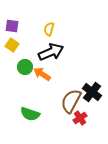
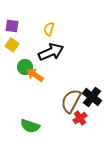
orange arrow: moved 7 px left, 1 px down
black cross: moved 5 px down
green semicircle: moved 12 px down
